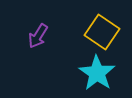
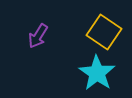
yellow square: moved 2 px right
